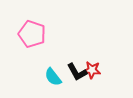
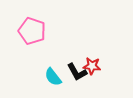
pink pentagon: moved 3 px up
red star: moved 4 px up
